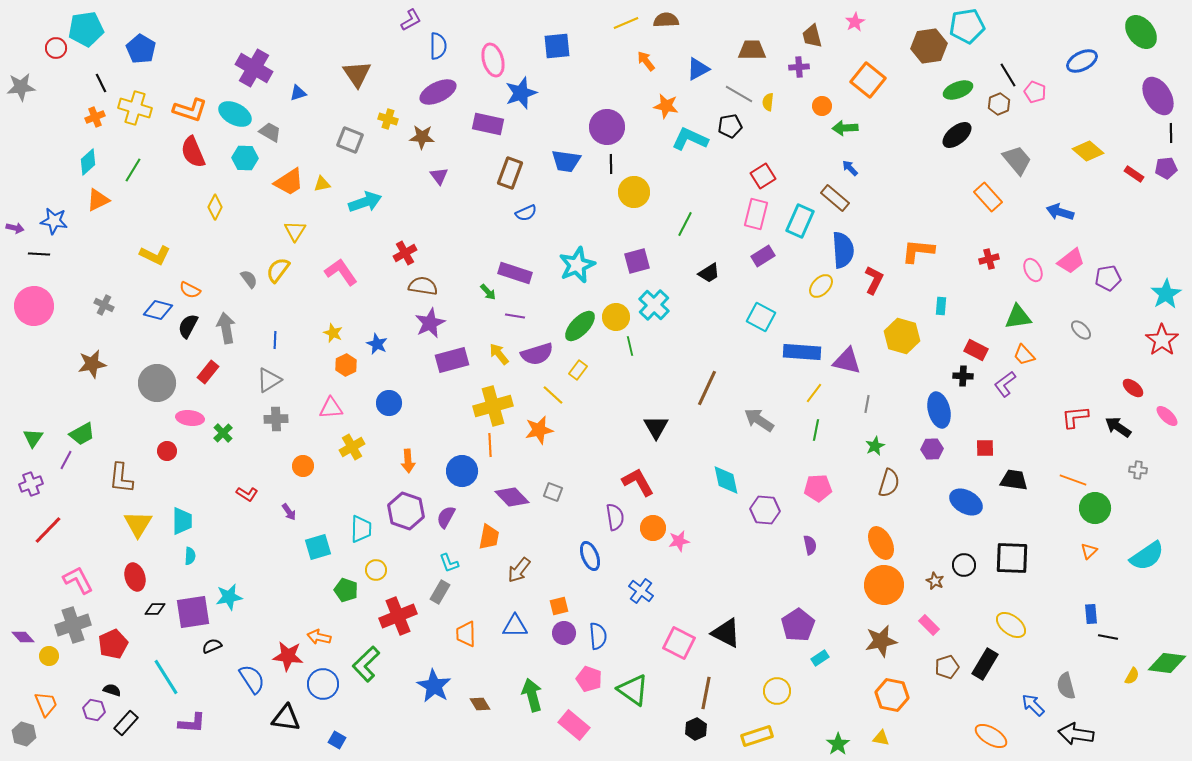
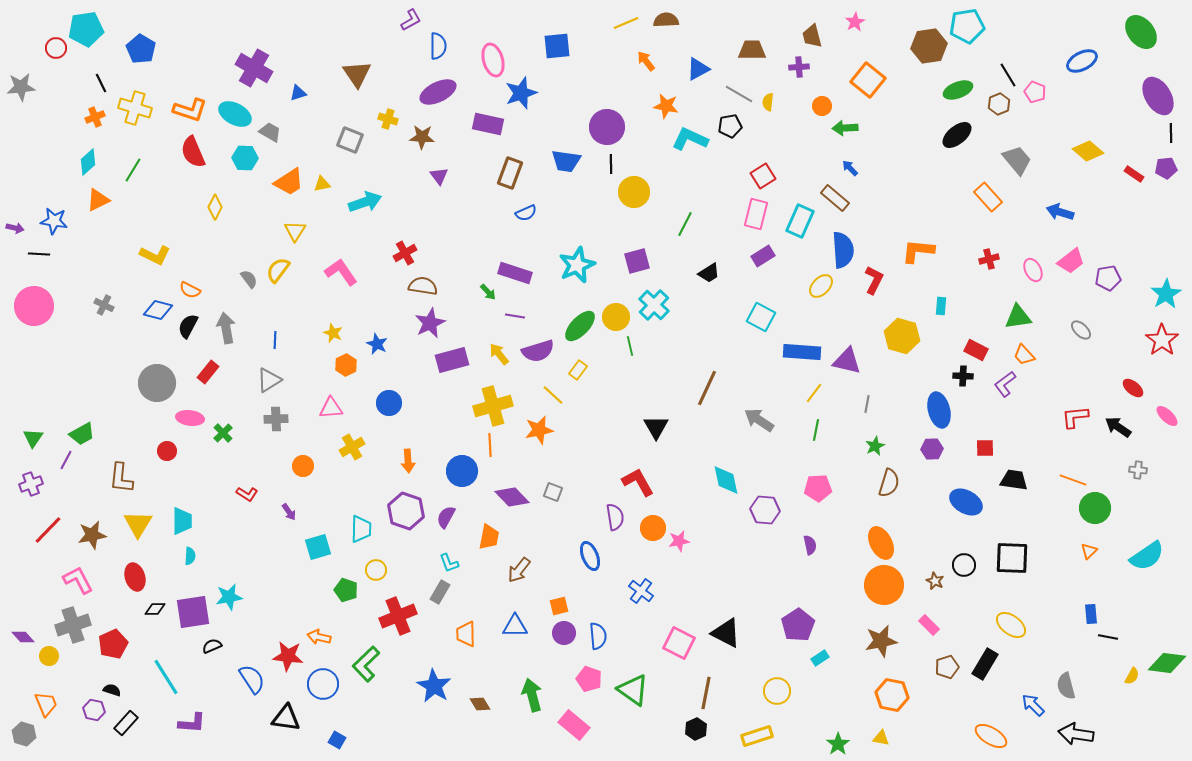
purple semicircle at (537, 354): moved 1 px right, 3 px up
brown star at (92, 364): moved 171 px down
